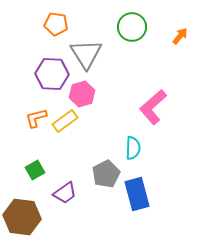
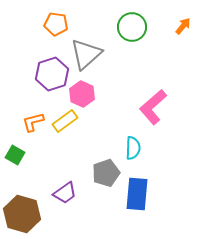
orange arrow: moved 3 px right, 10 px up
gray triangle: rotated 20 degrees clockwise
purple hexagon: rotated 20 degrees counterclockwise
pink hexagon: rotated 20 degrees counterclockwise
orange L-shape: moved 3 px left, 4 px down
green square: moved 20 px left, 15 px up; rotated 30 degrees counterclockwise
gray pentagon: moved 1 px up; rotated 8 degrees clockwise
blue rectangle: rotated 20 degrees clockwise
brown hexagon: moved 3 px up; rotated 9 degrees clockwise
